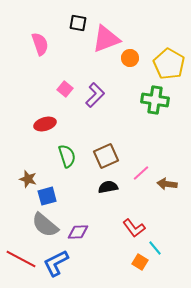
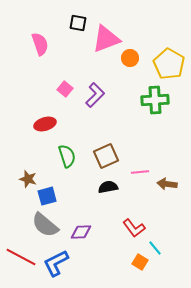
green cross: rotated 12 degrees counterclockwise
pink line: moved 1 px left, 1 px up; rotated 36 degrees clockwise
purple diamond: moved 3 px right
red line: moved 2 px up
